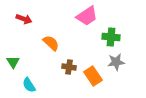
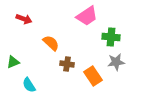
green triangle: rotated 40 degrees clockwise
brown cross: moved 2 px left, 3 px up
